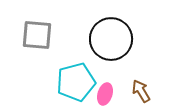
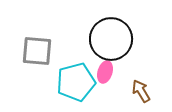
gray square: moved 16 px down
pink ellipse: moved 22 px up
